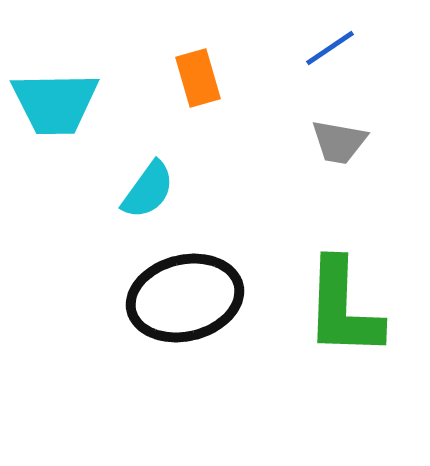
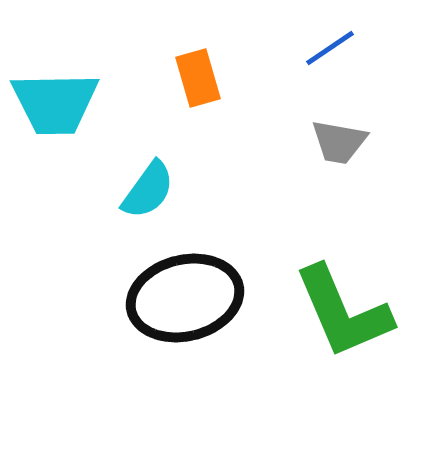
green L-shape: moved 4 px down; rotated 25 degrees counterclockwise
